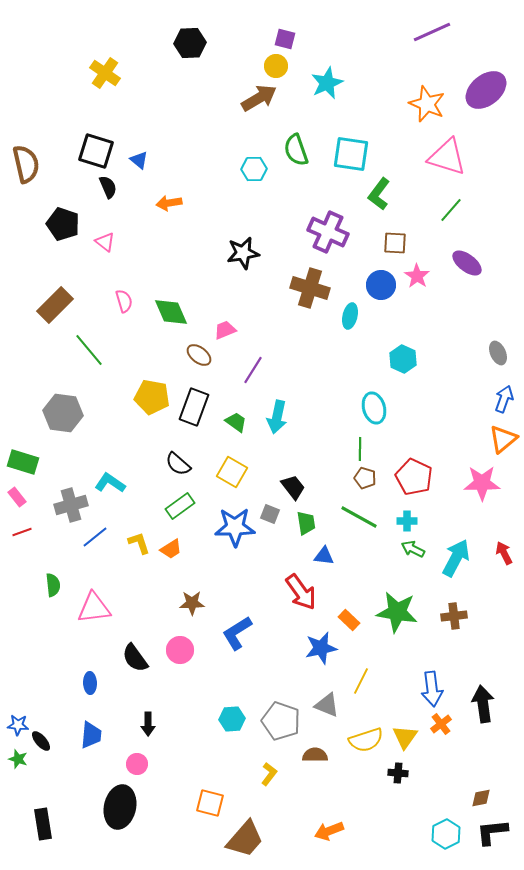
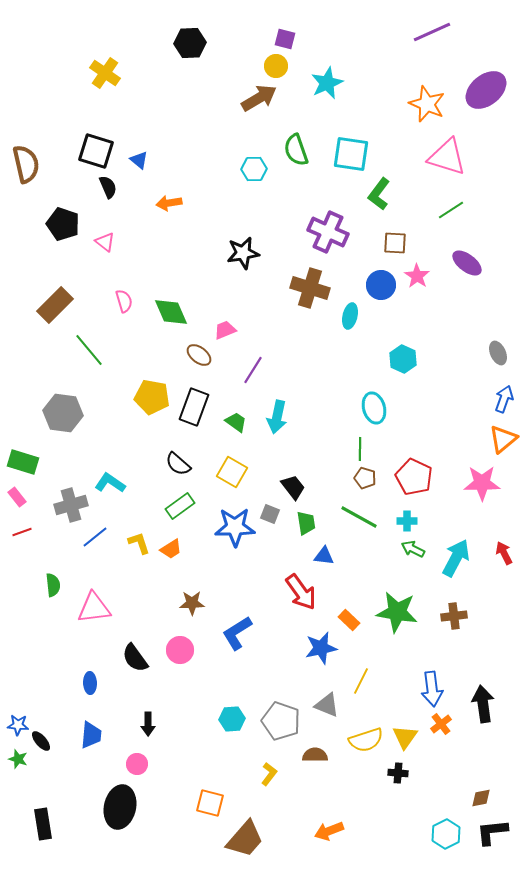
green line at (451, 210): rotated 16 degrees clockwise
